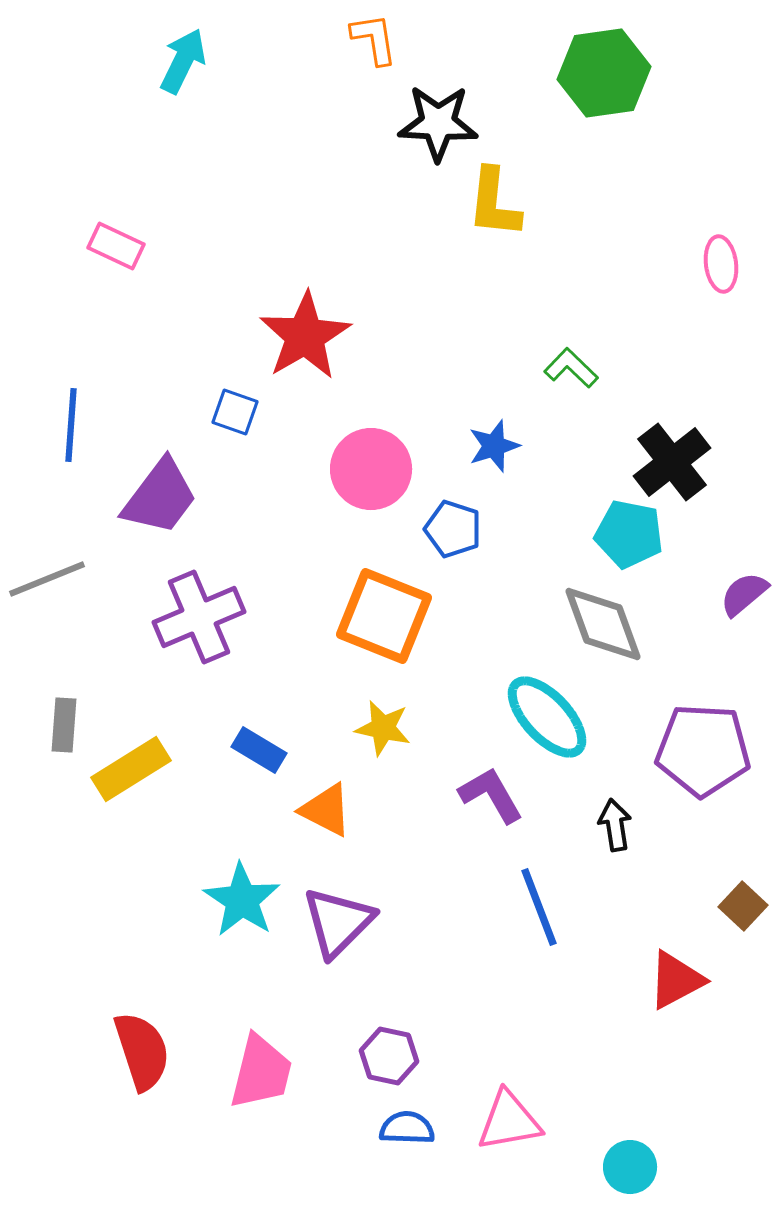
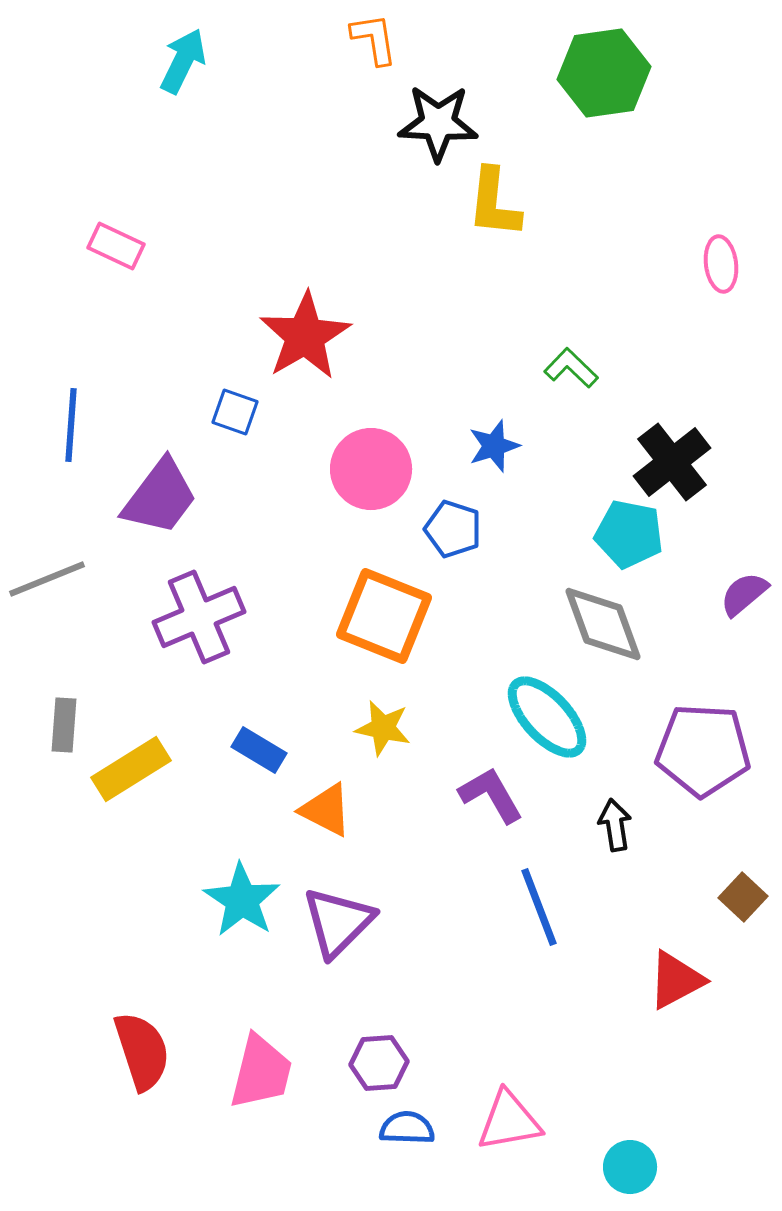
brown square at (743, 906): moved 9 px up
purple hexagon at (389, 1056): moved 10 px left, 7 px down; rotated 16 degrees counterclockwise
